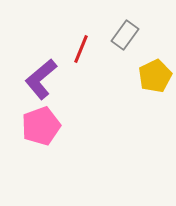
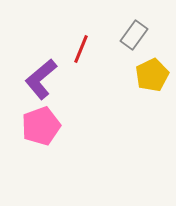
gray rectangle: moved 9 px right
yellow pentagon: moved 3 px left, 1 px up
